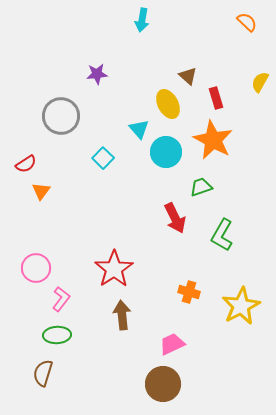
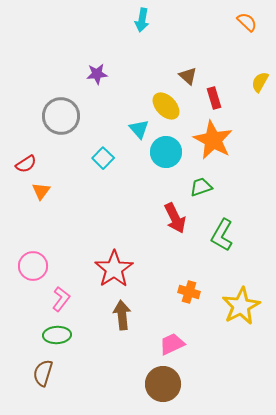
red rectangle: moved 2 px left
yellow ellipse: moved 2 px left, 2 px down; rotated 16 degrees counterclockwise
pink circle: moved 3 px left, 2 px up
